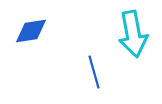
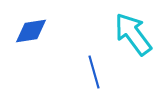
cyan arrow: rotated 153 degrees clockwise
